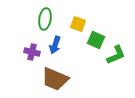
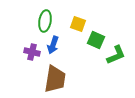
green ellipse: moved 2 px down
blue arrow: moved 2 px left
brown trapezoid: rotated 104 degrees counterclockwise
